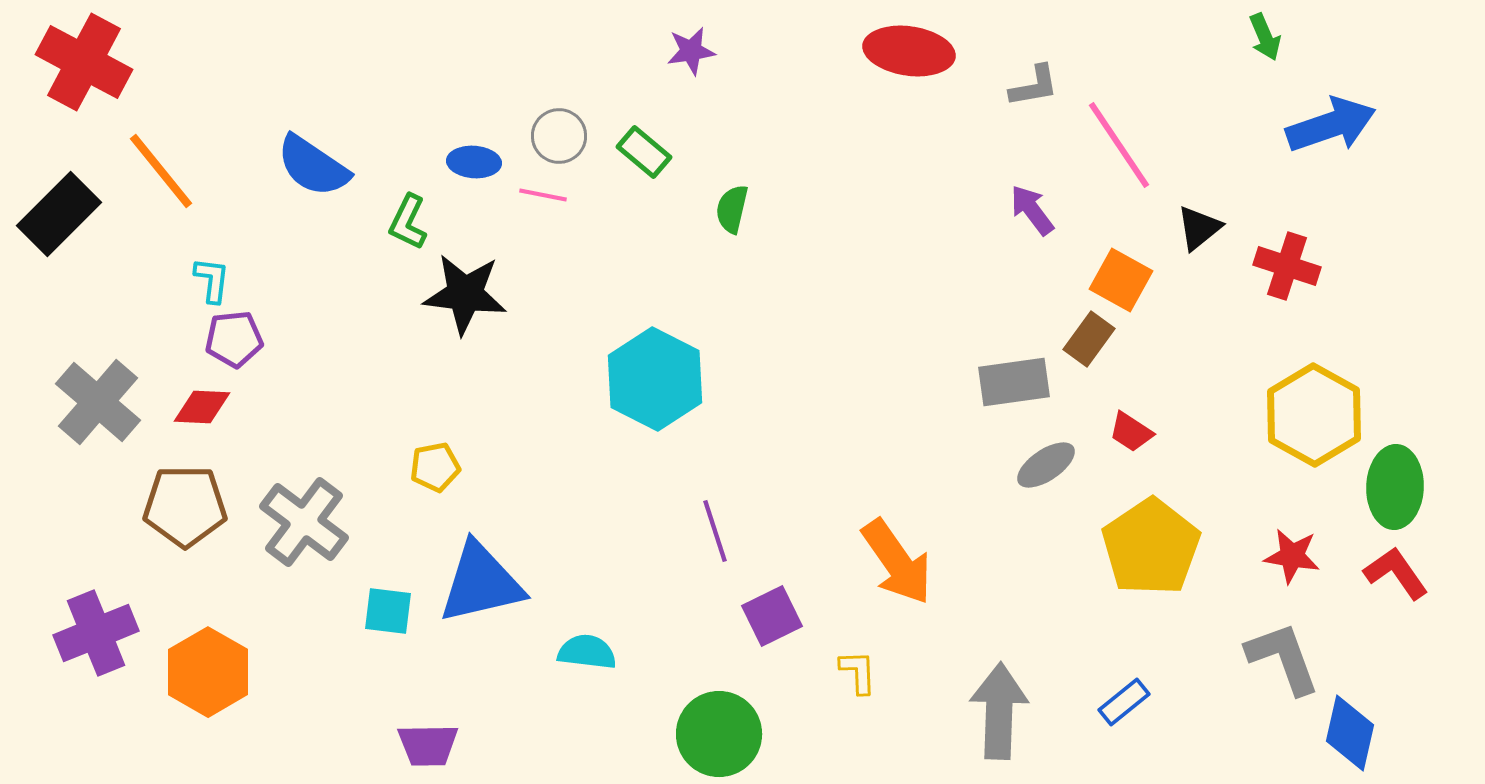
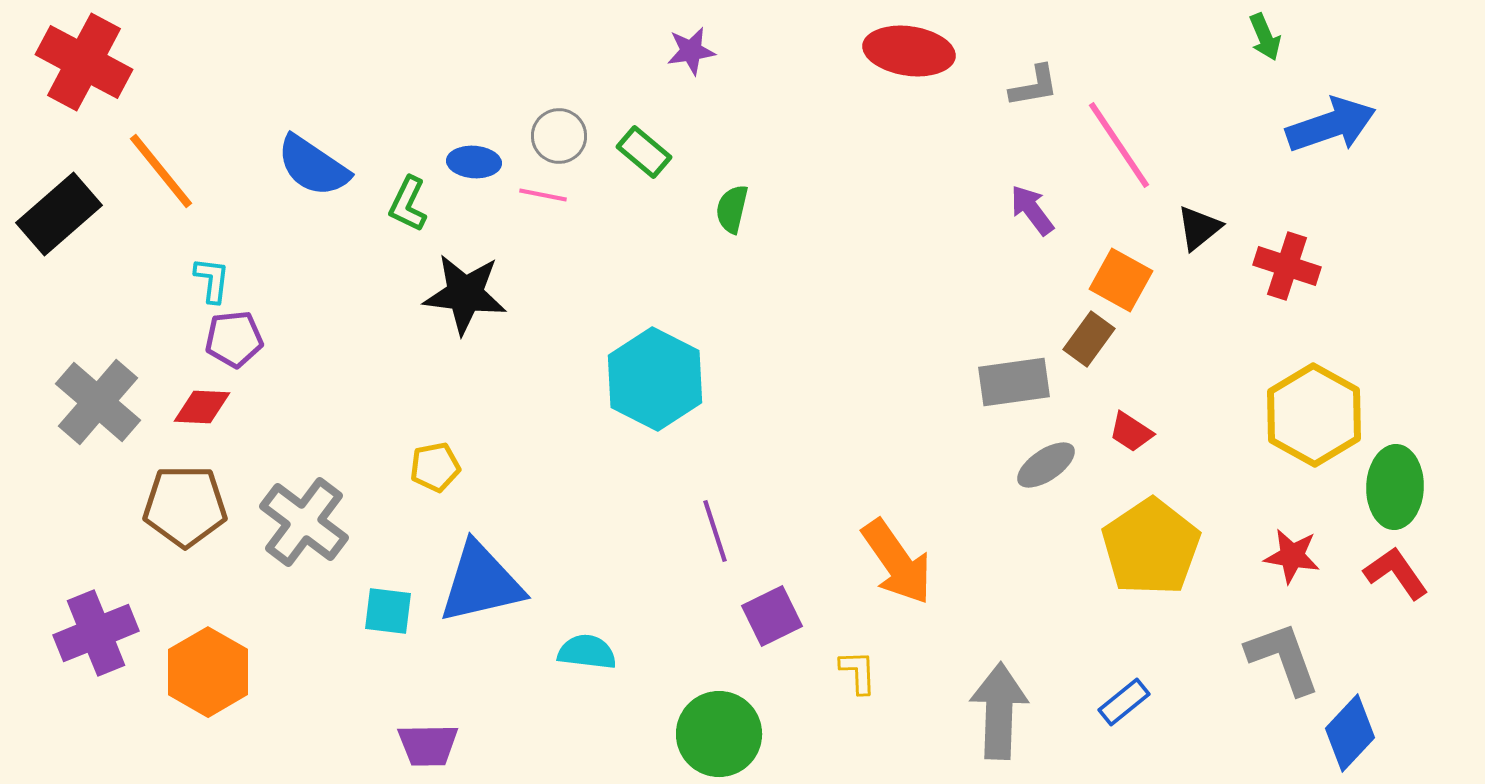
black rectangle at (59, 214): rotated 4 degrees clockwise
green L-shape at (408, 222): moved 18 px up
blue diamond at (1350, 733): rotated 30 degrees clockwise
